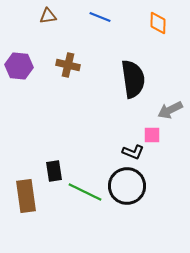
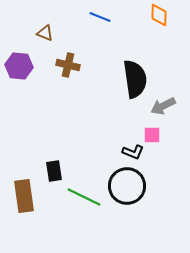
brown triangle: moved 3 px left, 17 px down; rotated 30 degrees clockwise
orange diamond: moved 1 px right, 8 px up
black semicircle: moved 2 px right
gray arrow: moved 7 px left, 4 px up
green line: moved 1 px left, 5 px down
brown rectangle: moved 2 px left
